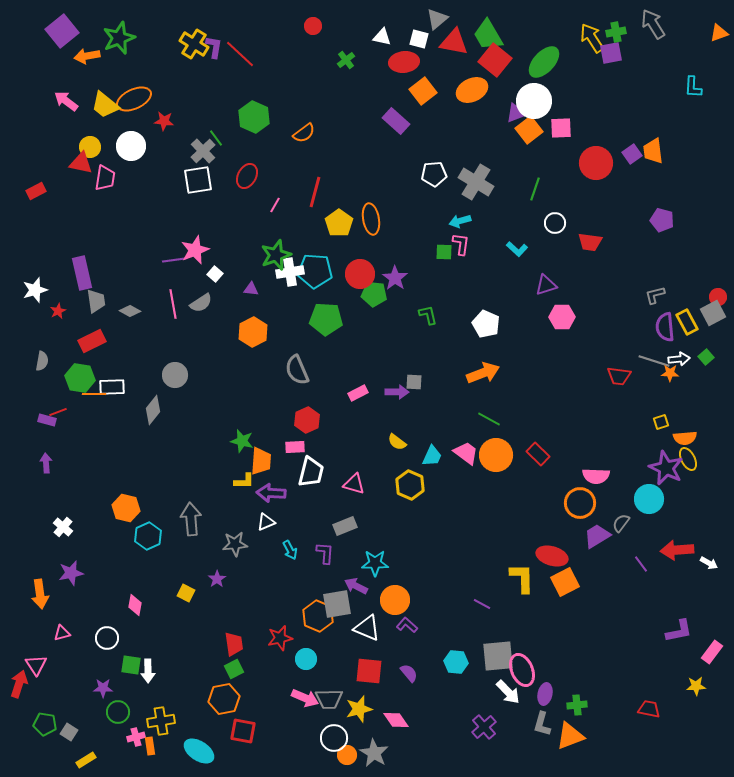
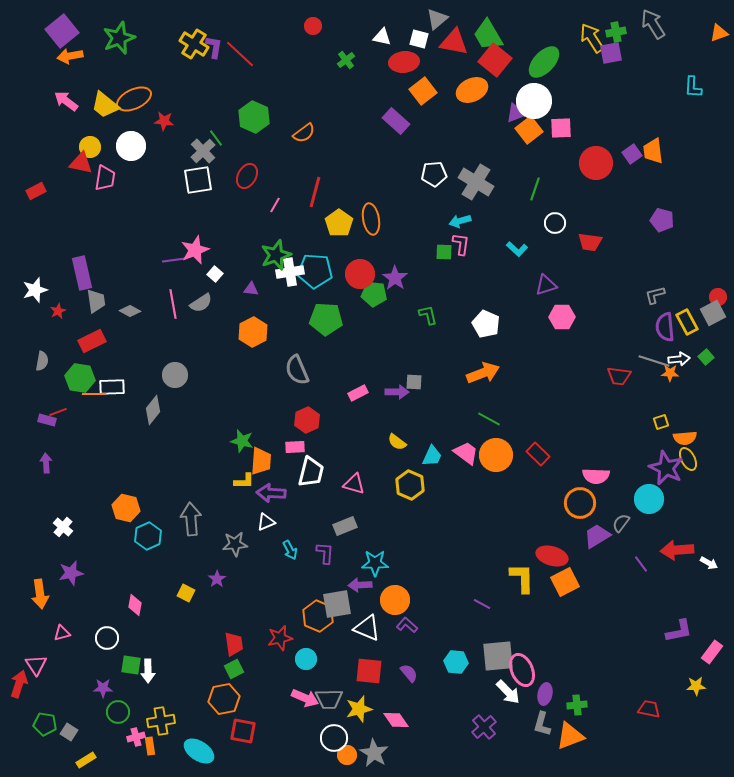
orange arrow at (87, 56): moved 17 px left
purple arrow at (356, 586): moved 4 px right, 1 px up; rotated 30 degrees counterclockwise
